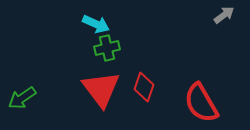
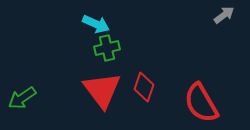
red triangle: moved 1 px right, 1 px down
